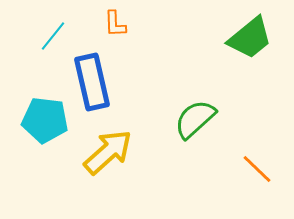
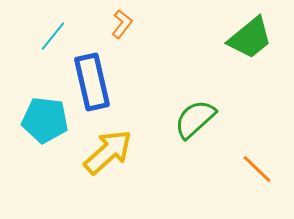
orange L-shape: moved 7 px right; rotated 140 degrees counterclockwise
